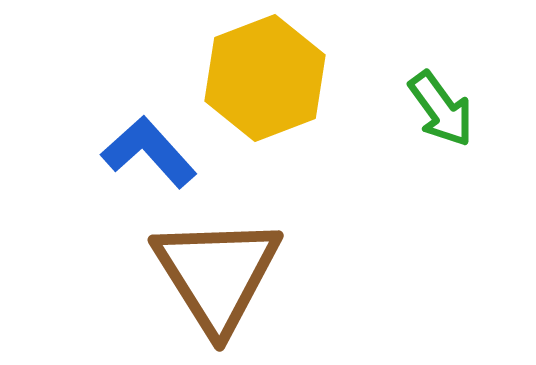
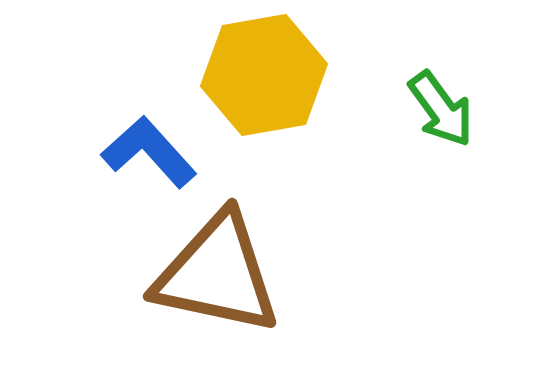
yellow hexagon: moved 1 px left, 3 px up; rotated 11 degrees clockwise
brown triangle: rotated 46 degrees counterclockwise
